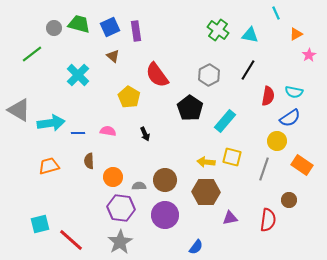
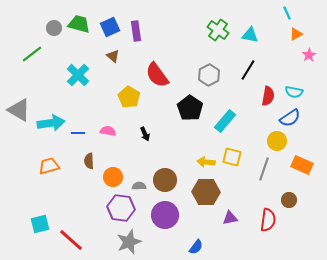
cyan line at (276, 13): moved 11 px right
orange rectangle at (302, 165): rotated 10 degrees counterclockwise
gray star at (120, 242): moved 9 px right; rotated 10 degrees clockwise
